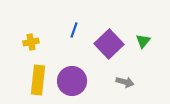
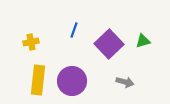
green triangle: rotated 35 degrees clockwise
